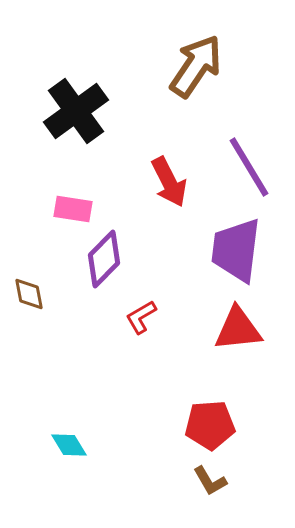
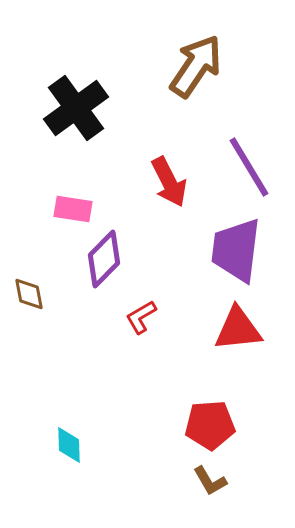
black cross: moved 3 px up
cyan diamond: rotated 30 degrees clockwise
